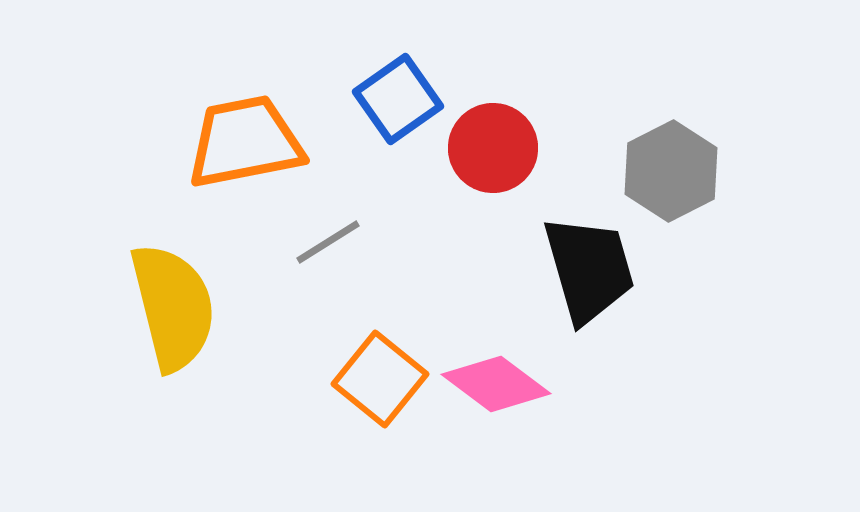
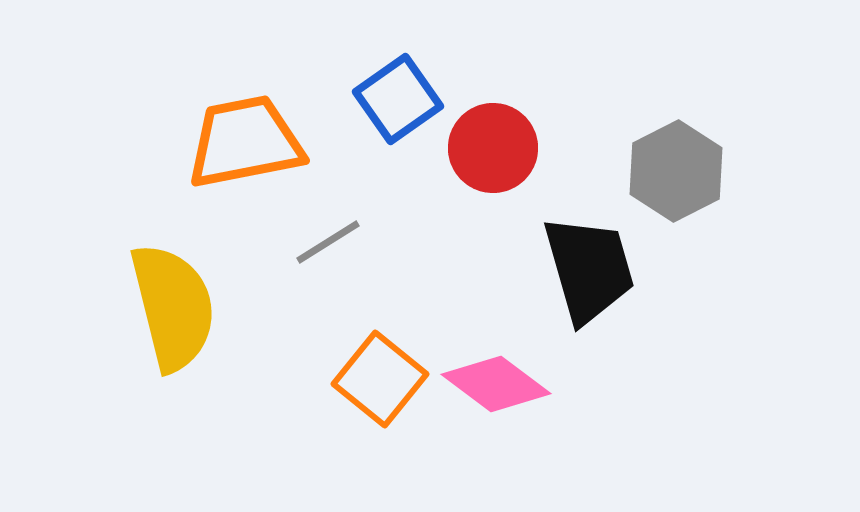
gray hexagon: moved 5 px right
